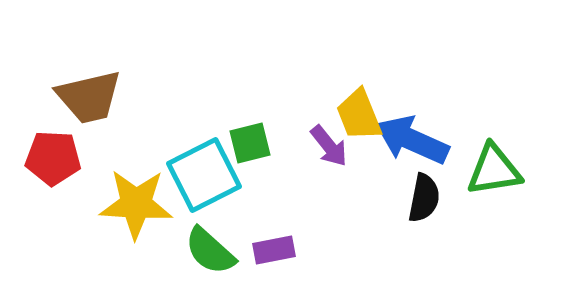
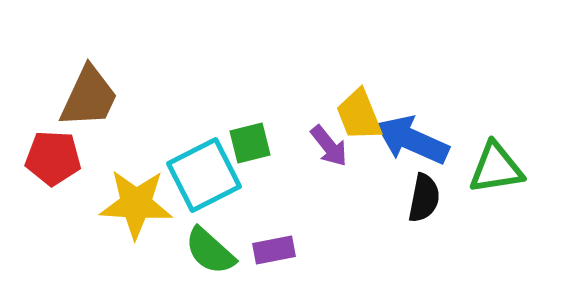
brown trapezoid: rotated 52 degrees counterclockwise
green triangle: moved 2 px right, 2 px up
